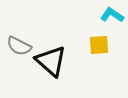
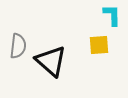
cyan L-shape: rotated 55 degrees clockwise
gray semicircle: moved 1 px left; rotated 110 degrees counterclockwise
